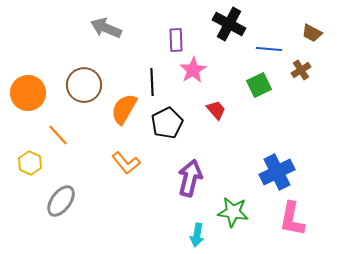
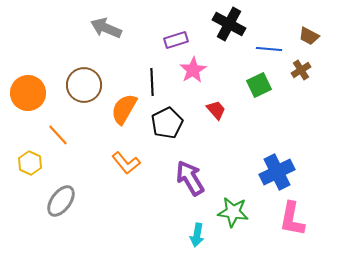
brown trapezoid: moved 3 px left, 3 px down
purple rectangle: rotated 75 degrees clockwise
purple arrow: rotated 45 degrees counterclockwise
